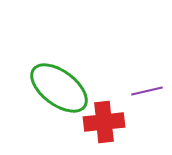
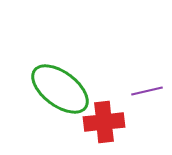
green ellipse: moved 1 px right, 1 px down
